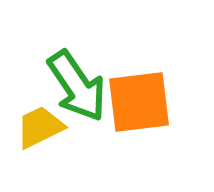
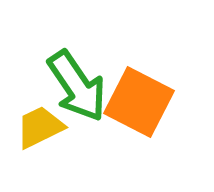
orange square: rotated 34 degrees clockwise
